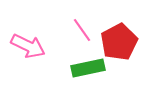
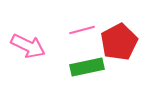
pink line: rotated 70 degrees counterclockwise
green rectangle: moved 1 px left, 1 px up
